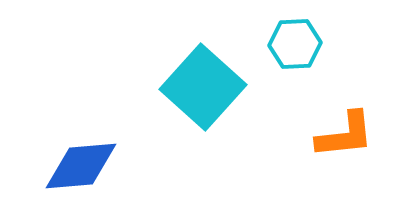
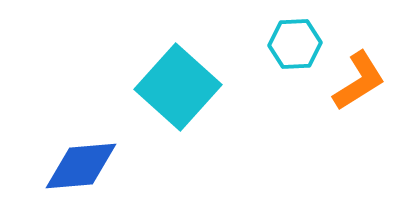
cyan square: moved 25 px left
orange L-shape: moved 14 px right, 54 px up; rotated 26 degrees counterclockwise
